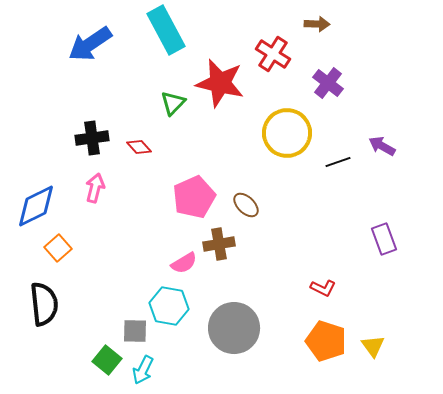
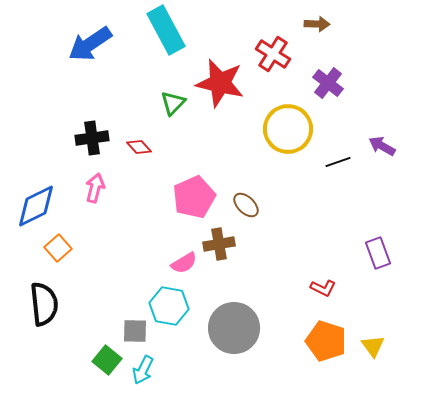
yellow circle: moved 1 px right, 4 px up
purple rectangle: moved 6 px left, 14 px down
